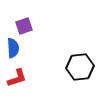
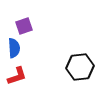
blue semicircle: moved 1 px right
red L-shape: moved 2 px up
